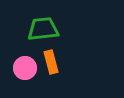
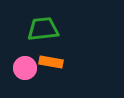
orange rectangle: rotated 65 degrees counterclockwise
